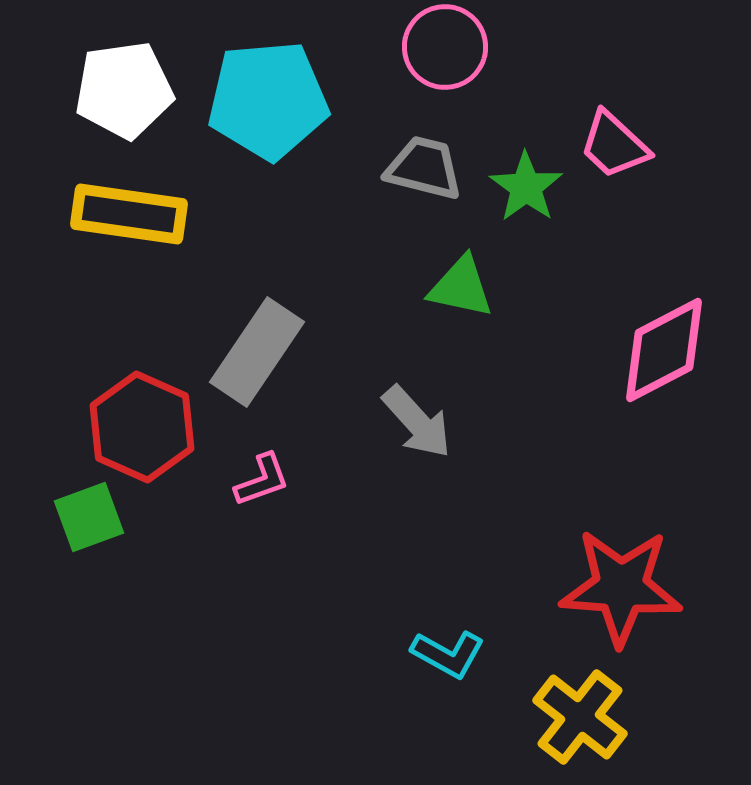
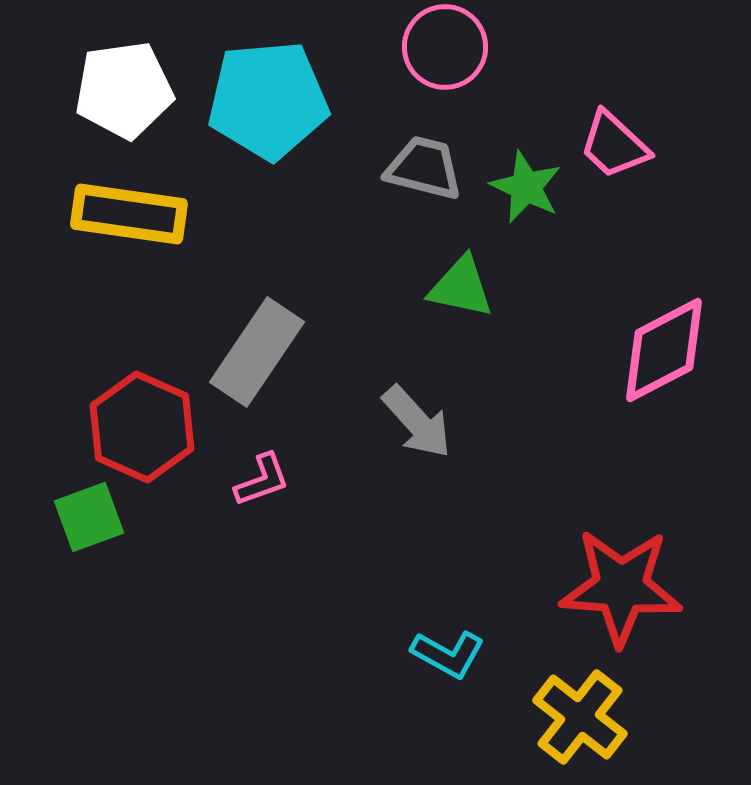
green star: rotated 10 degrees counterclockwise
